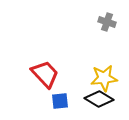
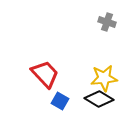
blue square: rotated 36 degrees clockwise
